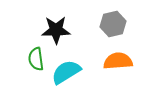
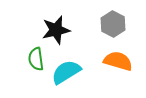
gray hexagon: rotated 20 degrees counterclockwise
black star: rotated 12 degrees counterclockwise
orange semicircle: rotated 20 degrees clockwise
